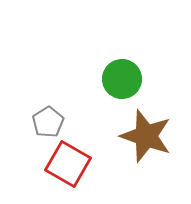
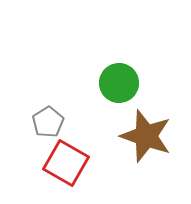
green circle: moved 3 px left, 4 px down
red square: moved 2 px left, 1 px up
